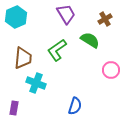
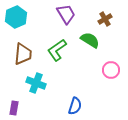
brown trapezoid: moved 4 px up
